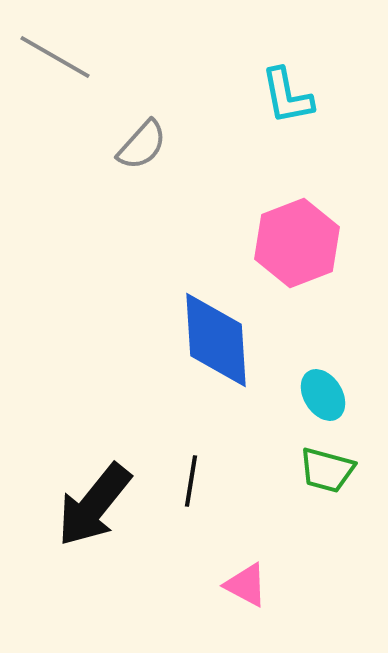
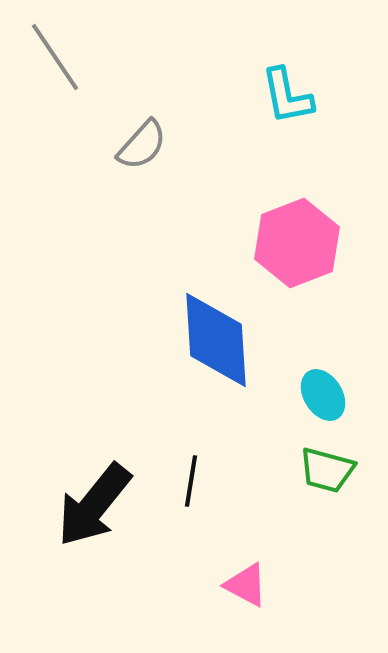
gray line: rotated 26 degrees clockwise
